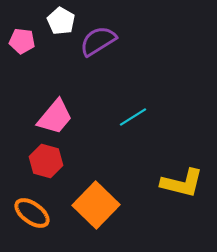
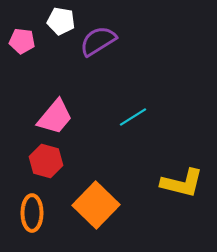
white pentagon: rotated 20 degrees counterclockwise
orange ellipse: rotated 54 degrees clockwise
